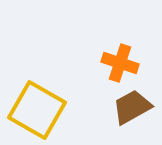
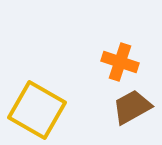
orange cross: moved 1 px up
